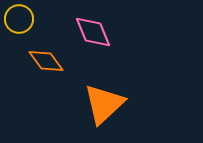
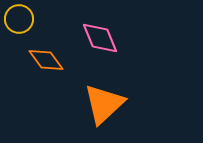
pink diamond: moved 7 px right, 6 px down
orange diamond: moved 1 px up
